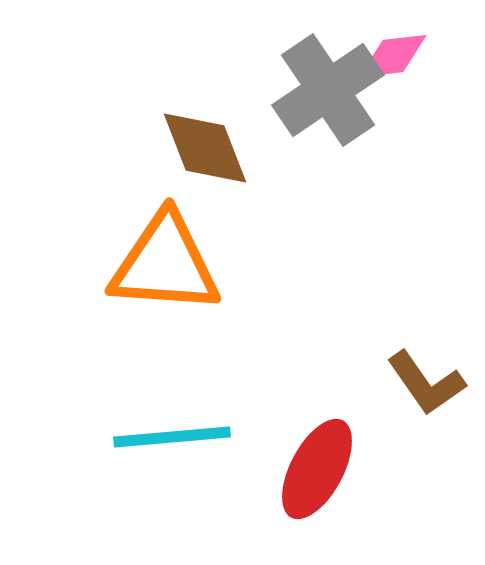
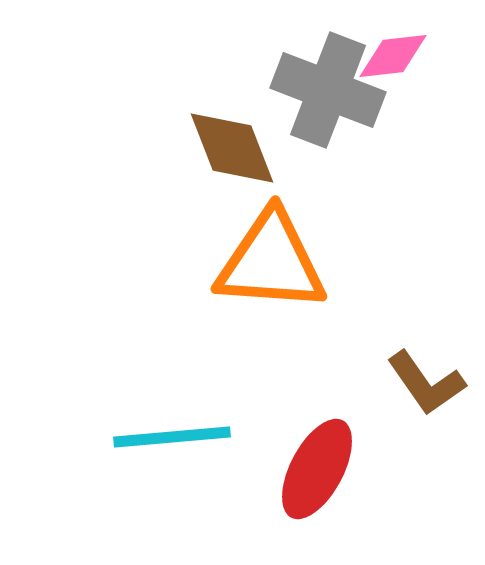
gray cross: rotated 35 degrees counterclockwise
brown diamond: moved 27 px right
orange triangle: moved 106 px right, 2 px up
